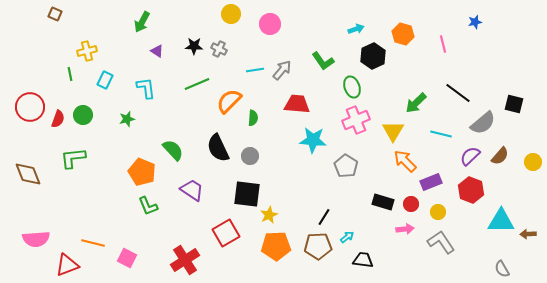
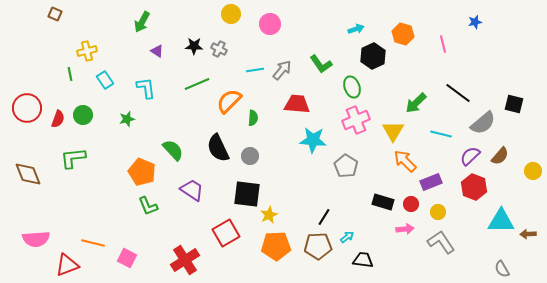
green L-shape at (323, 61): moved 2 px left, 3 px down
cyan rectangle at (105, 80): rotated 60 degrees counterclockwise
red circle at (30, 107): moved 3 px left, 1 px down
yellow circle at (533, 162): moved 9 px down
red hexagon at (471, 190): moved 3 px right, 3 px up
